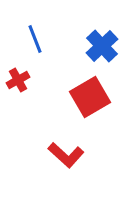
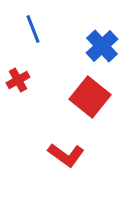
blue line: moved 2 px left, 10 px up
red square: rotated 21 degrees counterclockwise
red L-shape: rotated 6 degrees counterclockwise
